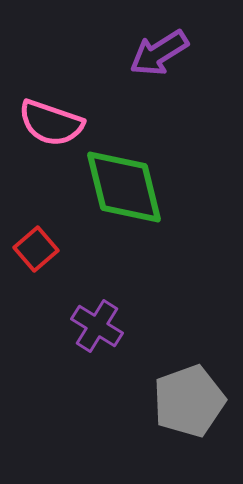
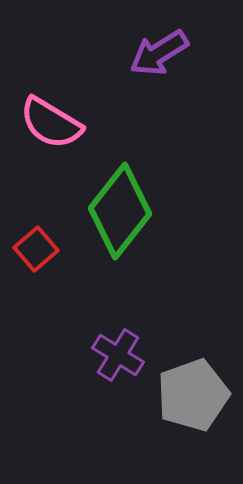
pink semicircle: rotated 12 degrees clockwise
green diamond: moved 4 px left, 24 px down; rotated 52 degrees clockwise
purple cross: moved 21 px right, 29 px down
gray pentagon: moved 4 px right, 6 px up
